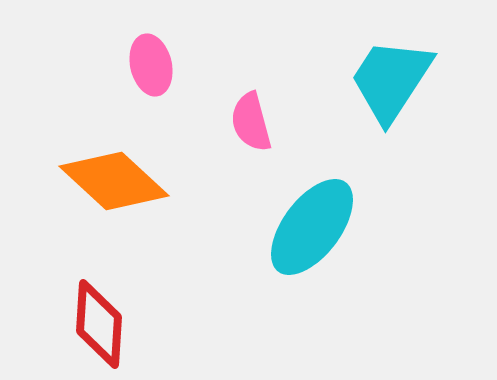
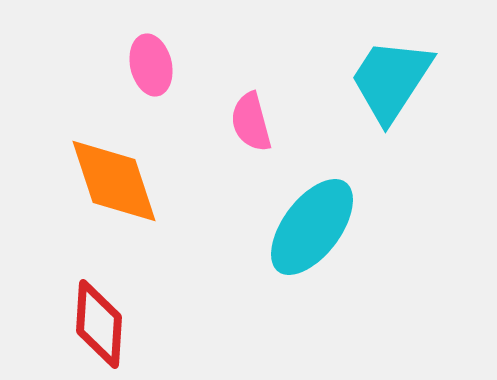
orange diamond: rotated 29 degrees clockwise
